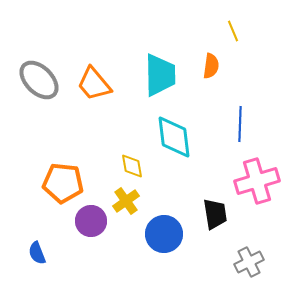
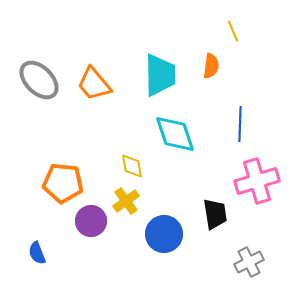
cyan diamond: moved 1 px right, 3 px up; rotated 12 degrees counterclockwise
